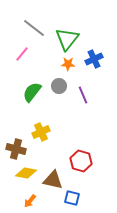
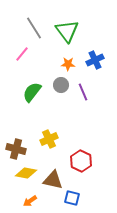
gray line: rotated 20 degrees clockwise
green triangle: moved 8 px up; rotated 15 degrees counterclockwise
blue cross: moved 1 px right, 1 px down
gray circle: moved 2 px right, 1 px up
purple line: moved 3 px up
yellow cross: moved 8 px right, 7 px down
red hexagon: rotated 10 degrees clockwise
orange arrow: rotated 16 degrees clockwise
